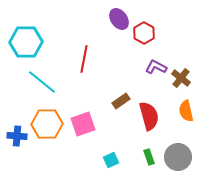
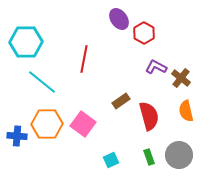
pink square: rotated 35 degrees counterclockwise
gray circle: moved 1 px right, 2 px up
